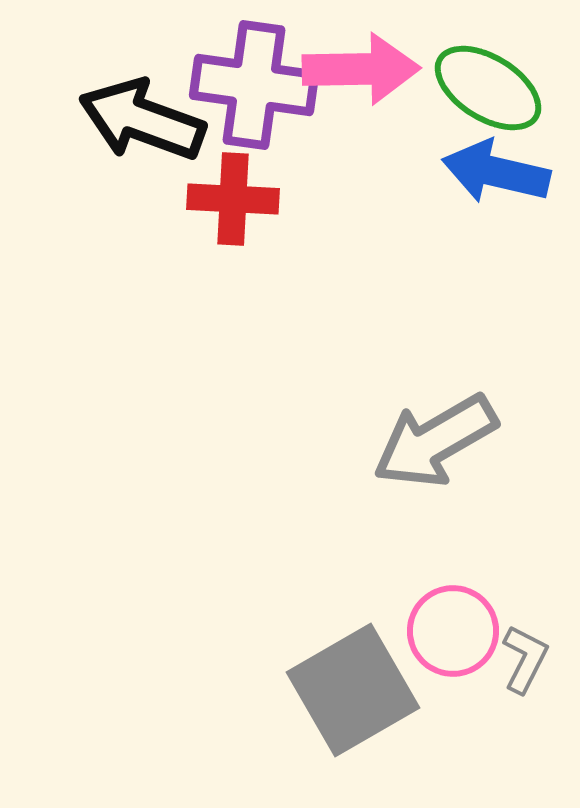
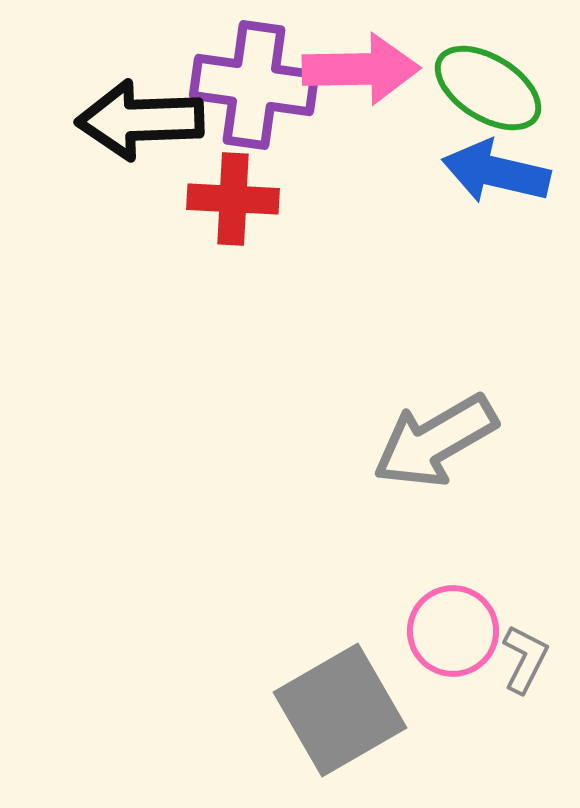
black arrow: moved 2 px left; rotated 22 degrees counterclockwise
gray square: moved 13 px left, 20 px down
